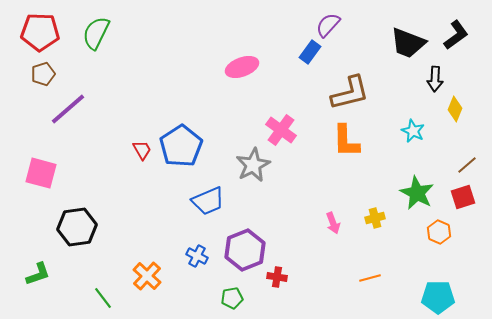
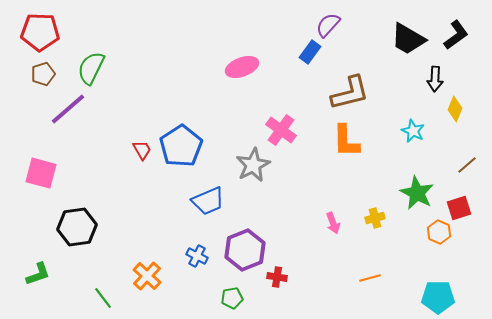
green semicircle: moved 5 px left, 35 px down
black trapezoid: moved 4 px up; rotated 9 degrees clockwise
red square: moved 4 px left, 11 px down
